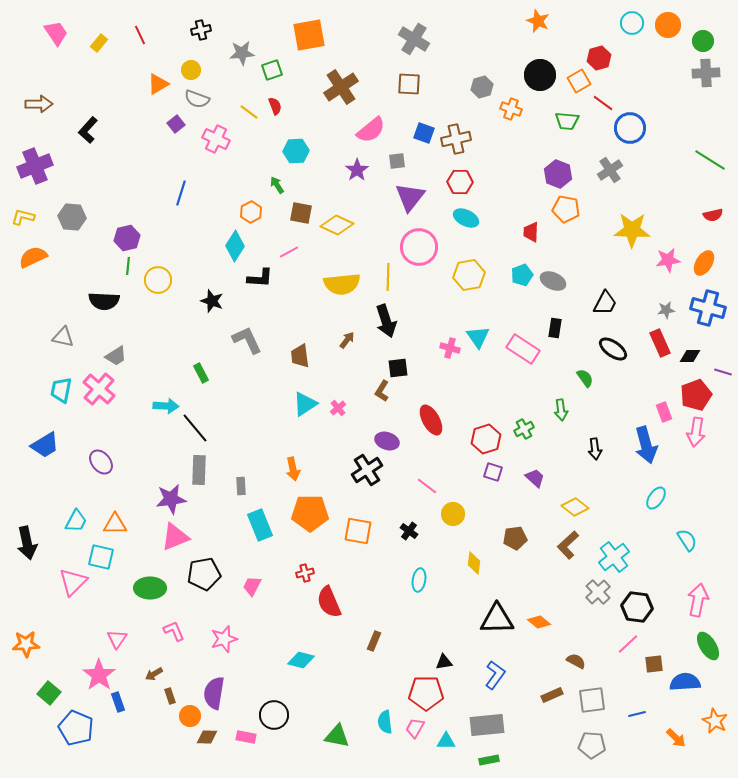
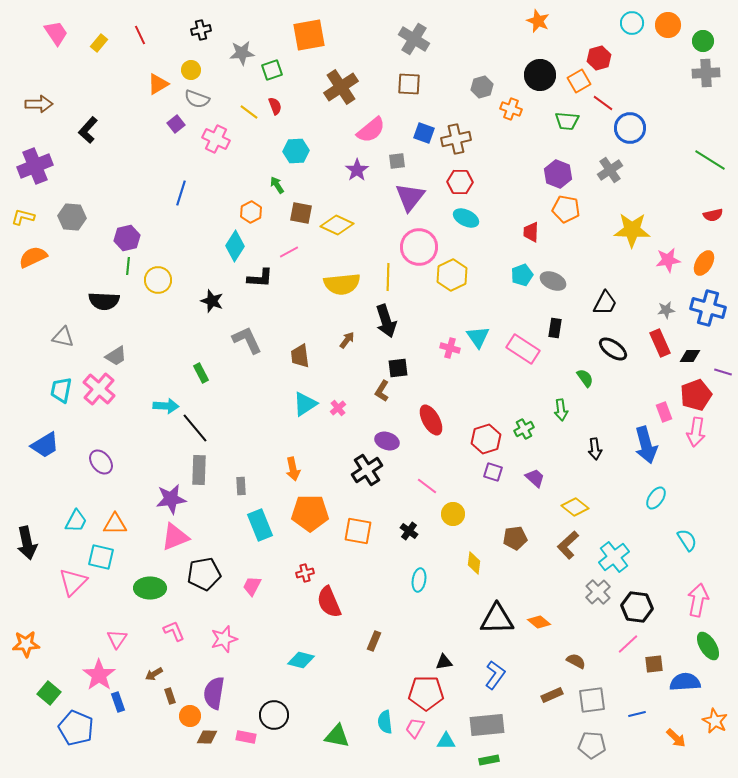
yellow hexagon at (469, 275): moved 17 px left; rotated 16 degrees counterclockwise
